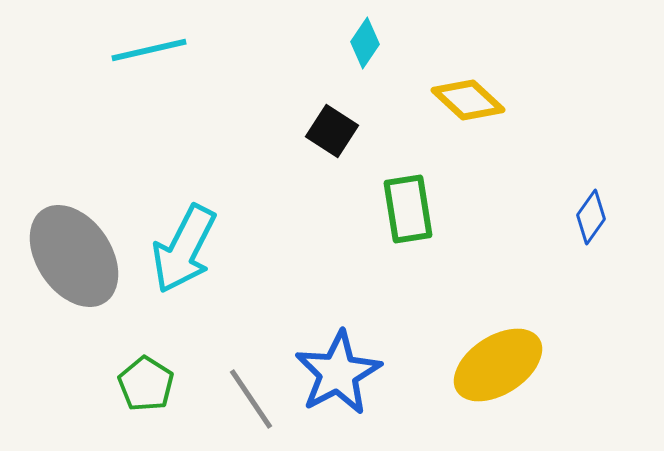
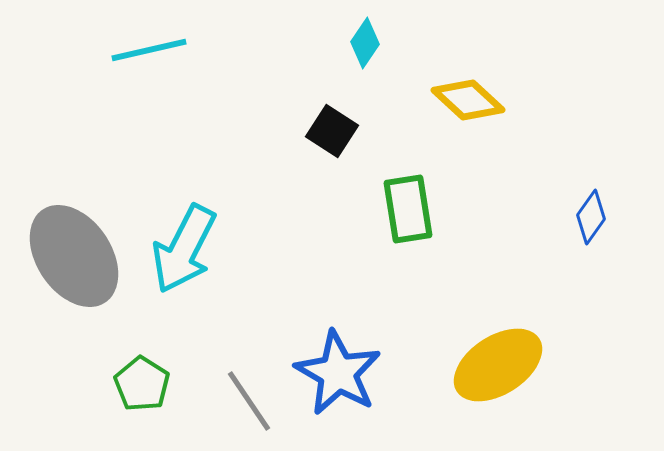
blue star: rotated 14 degrees counterclockwise
green pentagon: moved 4 px left
gray line: moved 2 px left, 2 px down
